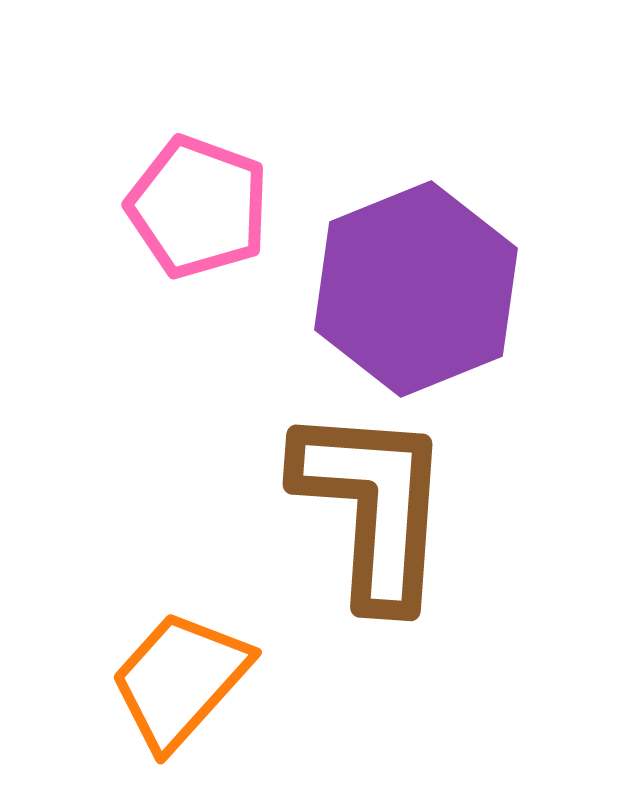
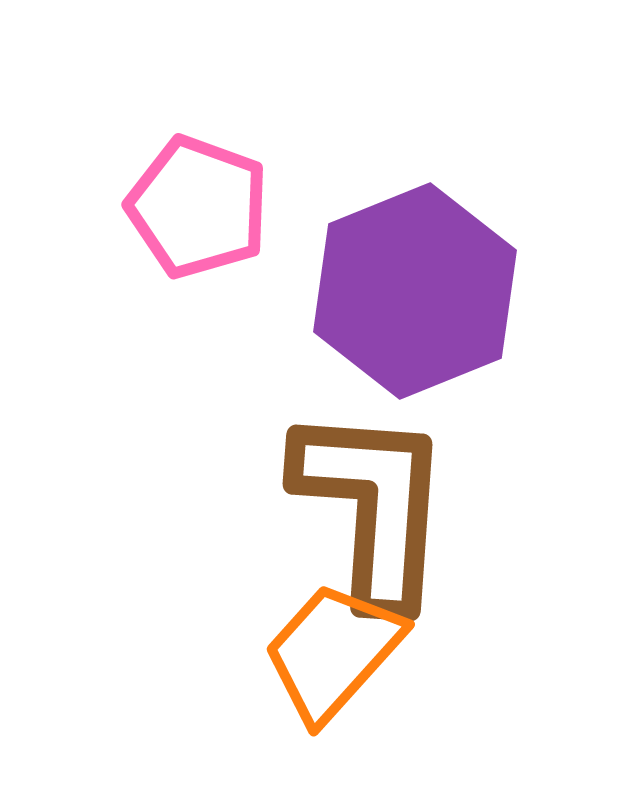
purple hexagon: moved 1 px left, 2 px down
orange trapezoid: moved 153 px right, 28 px up
